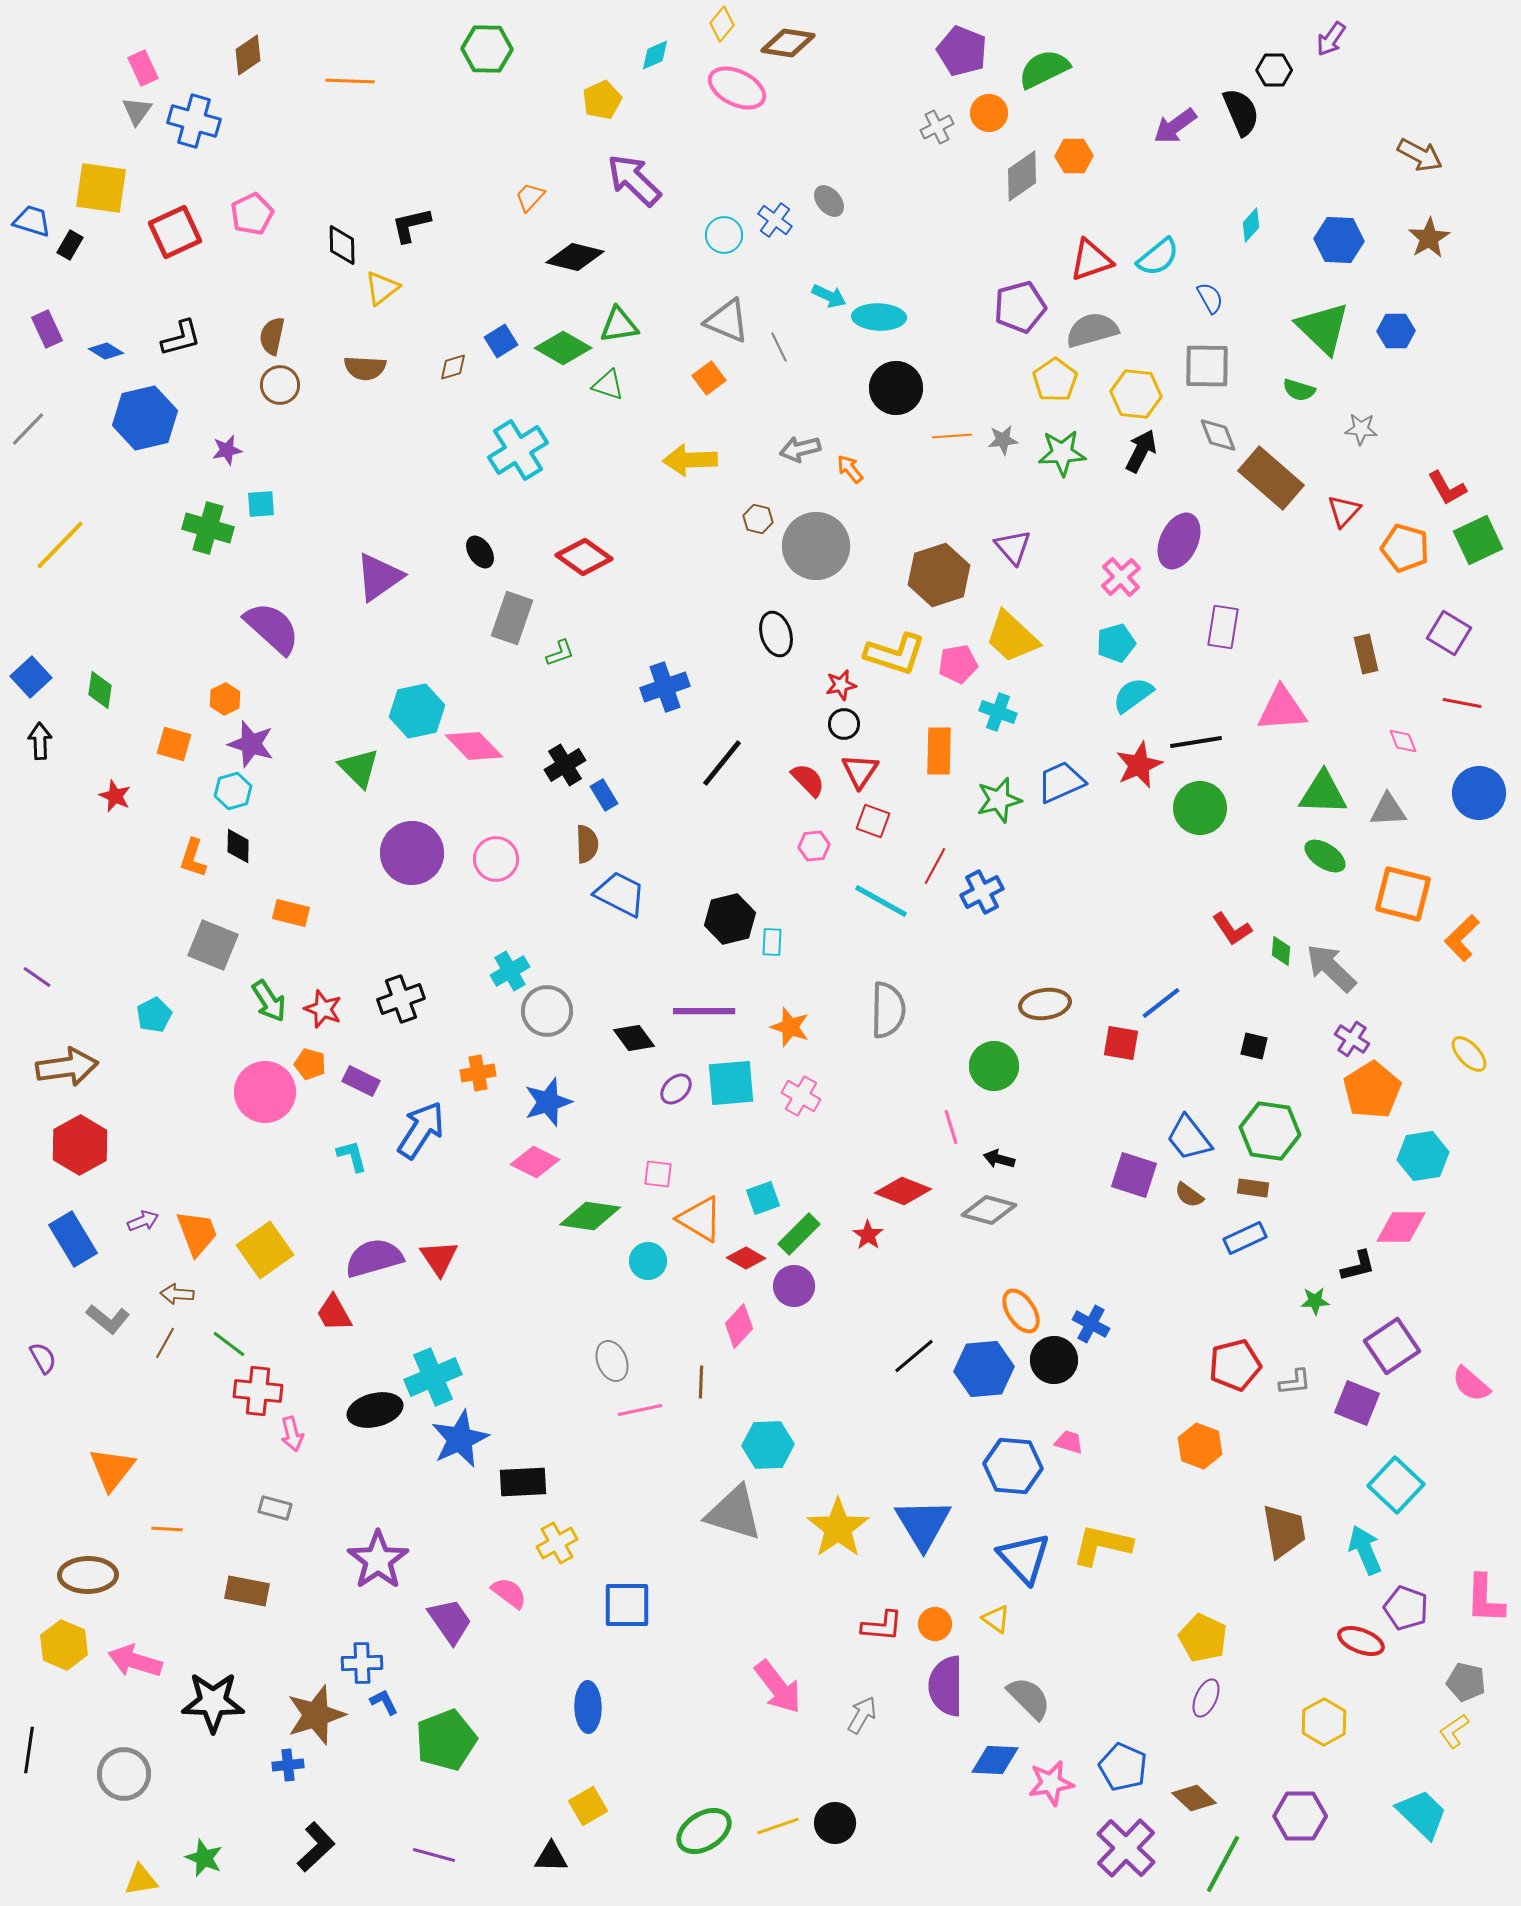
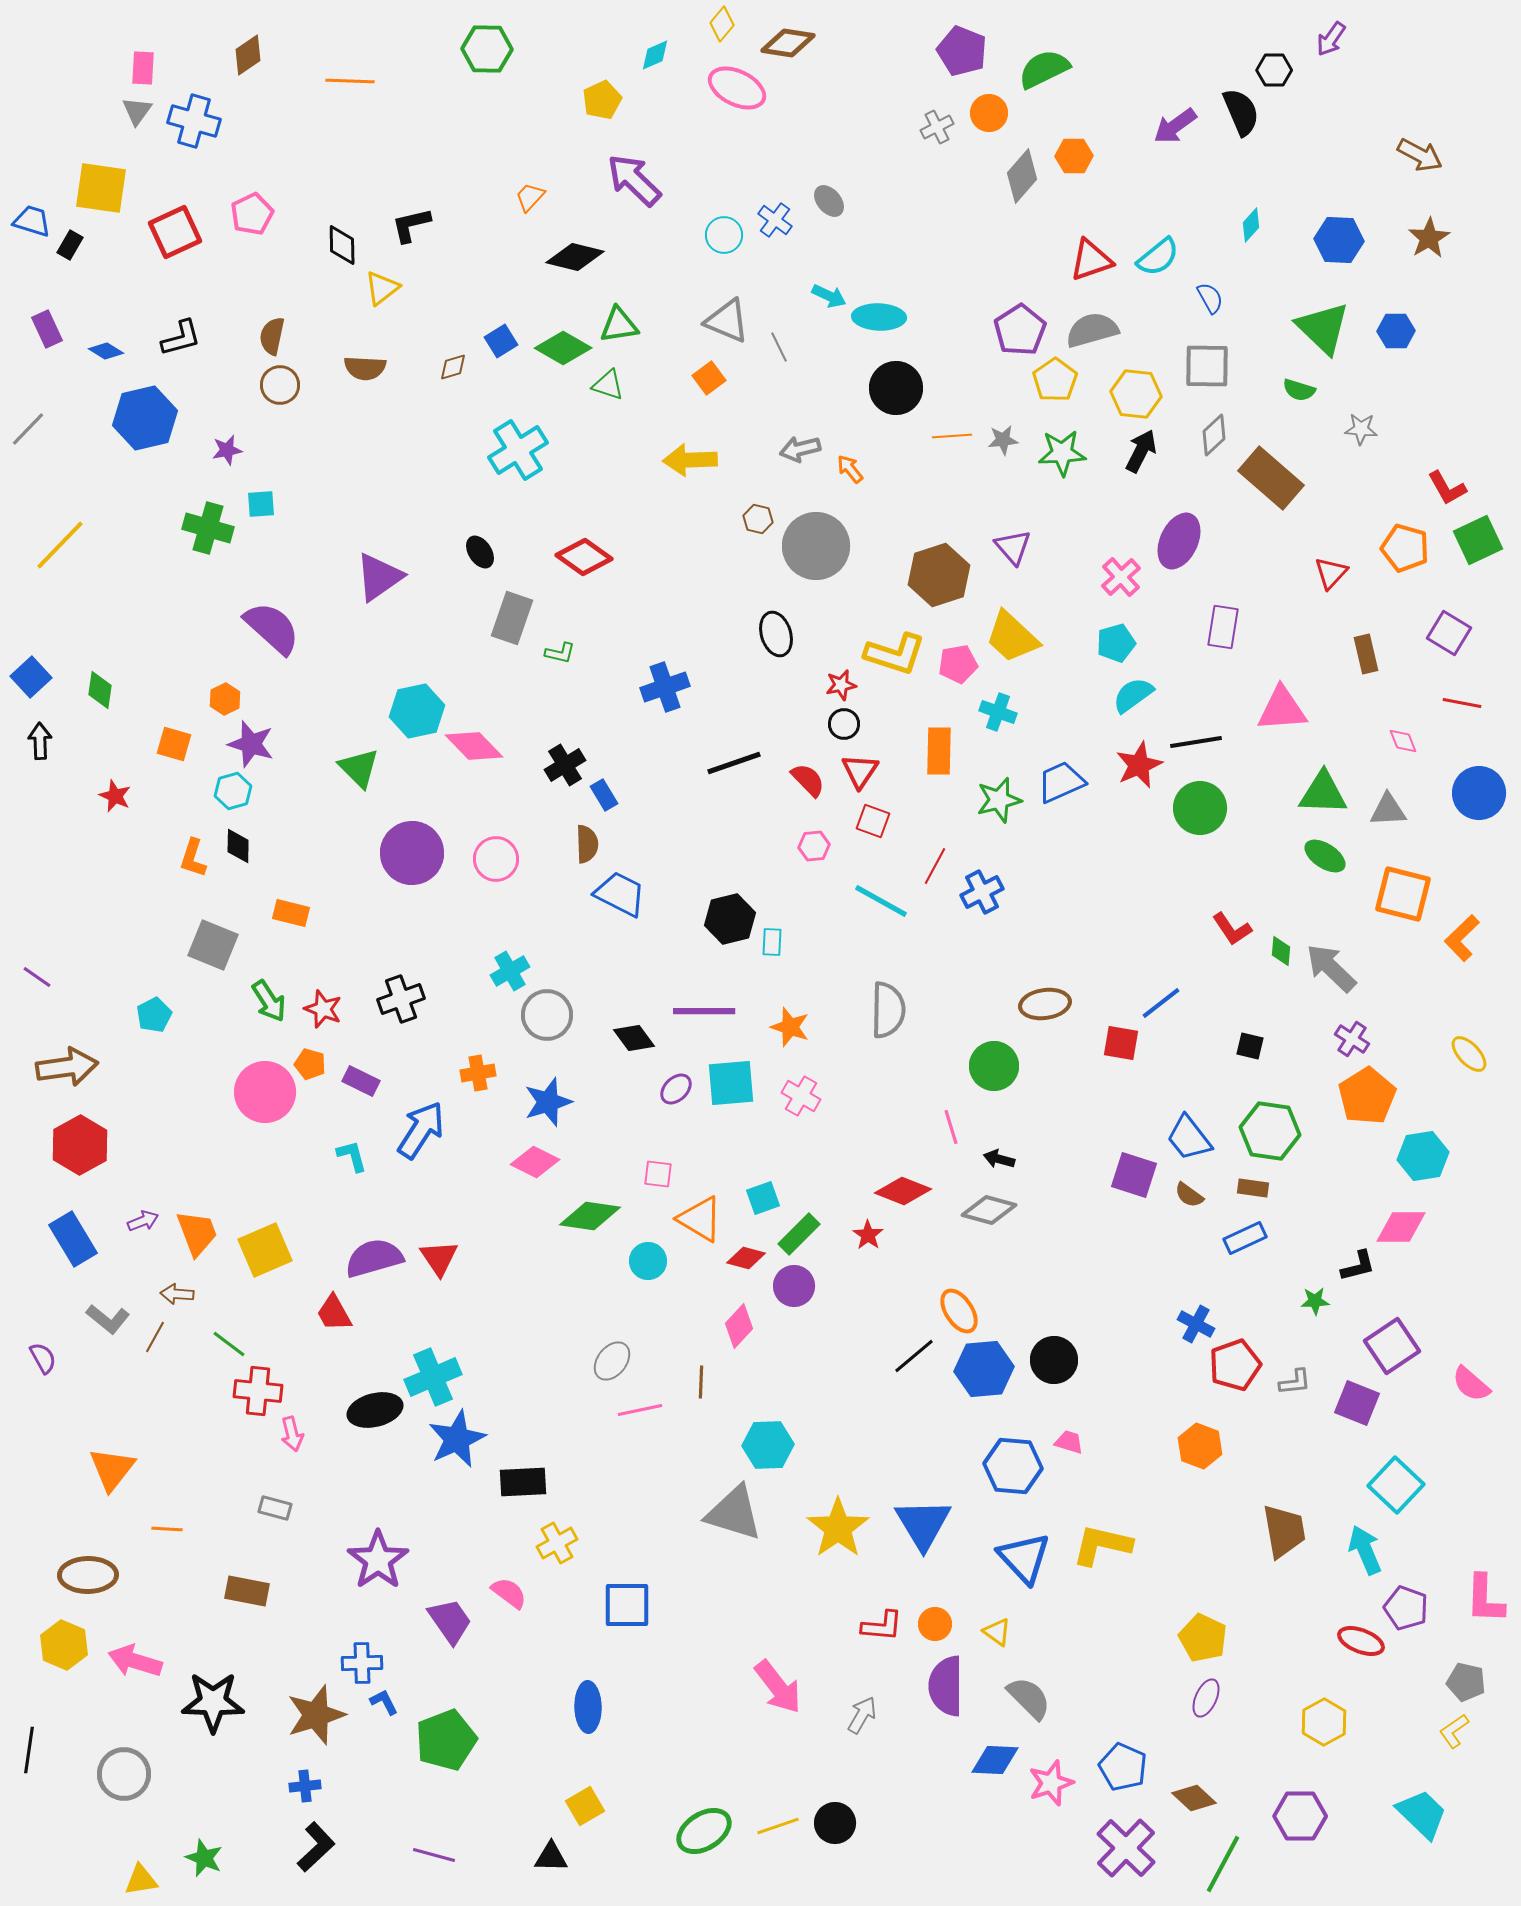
pink rectangle at (143, 68): rotated 28 degrees clockwise
gray diamond at (1022, 176): rotated 14 degrees counterclockwise
purple pentagon at (1020, 307): moved 23 px down; rotated 18 degrees counterclockwise
gray diamond at (1218, 435): moved 4 px left; rotated 69 degrees clockwise
red triangle at (1344, 511): moved 13 px left, 62 px down
green L-shape at (560, 653): rotated 32 degrees clockwise
black line at (722, 763): moved 12 px right; rotated 32 degrees clockwise
gray circle at (547, 1011): moved 4 px down
black square at (1254, 1046): moved 4 px left
orange pentagon at (1372, 1090): moved 5 px left, 6 px down
yellow square at (265, 1250): rotated 12 degrees clockwise
red diamond at (746, 1258): rotated 15 degrees counterclockwise
orange ellipse at (1021, 1311): moved 62 px left
blue cross at (1091, 1324): moved 105 px right
brown line at (165, 1343): moved 10 px left, 6 px up
gray ellipse at (612, 1361): rotated 60 degrees clockwise
red pentagon at (1235, 1365): rotated 6 degrees counterclockwise
blue star at (460, 1439): moved 3 px left
yellow triangle at (996, 1619): moved 1 px right, 13 px down
blue cross at (288, 1765): moved 17 px right, 21 px down
pink star at (1051, 1783): rotated 9 degrees counterclockwise
yellow square at (588, 1806): moved 3 px left
